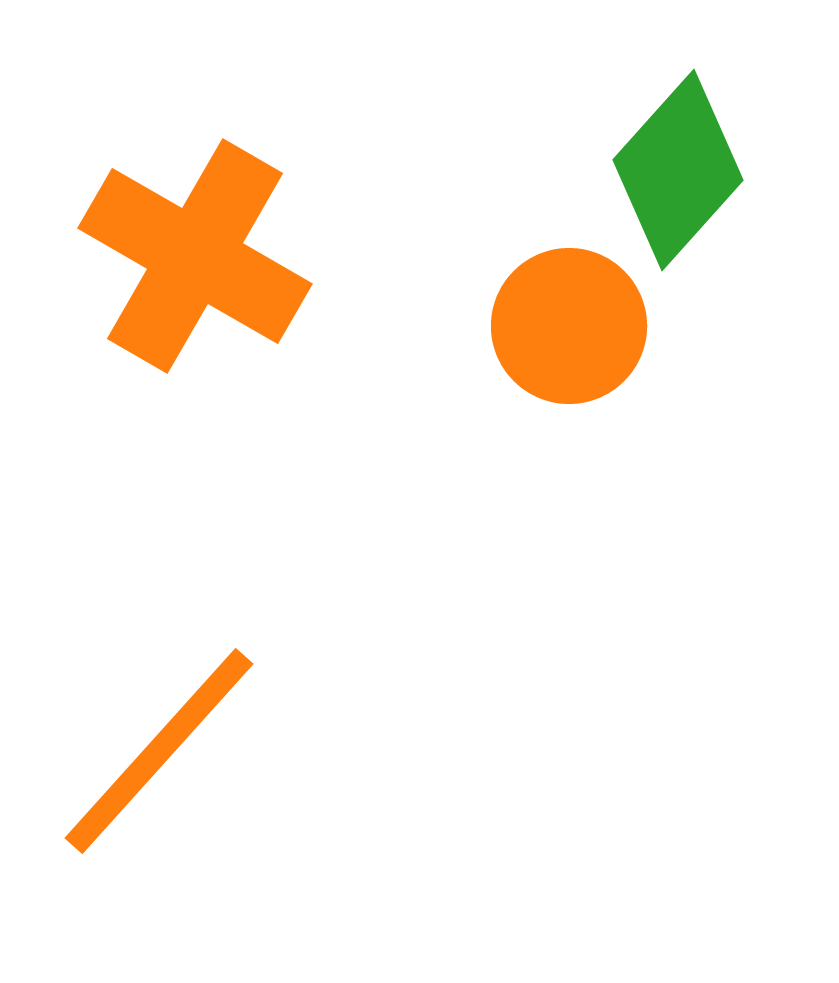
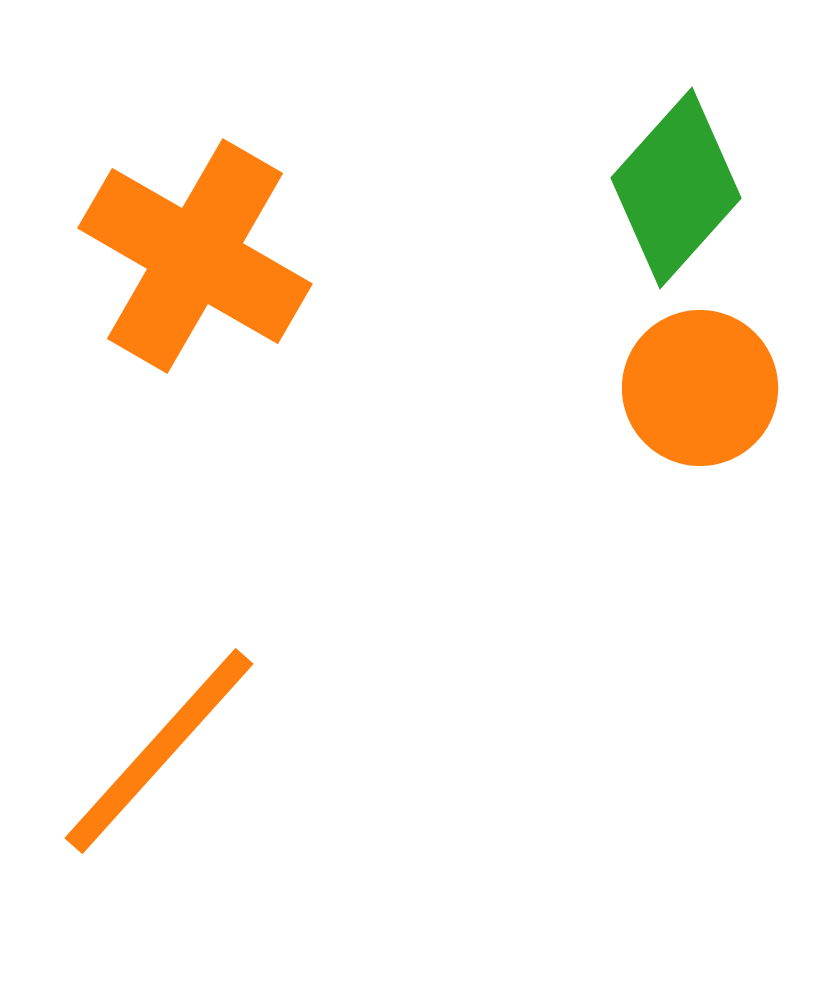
green diamond: moved 2 px left, 18 px down
orange circle: moved 131 px right, 62 px down
